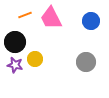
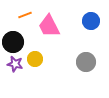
pink trapezoid: moved 2 px left, 8 px down
black circle: moved 2 px left
purple star: moved 1 px up
